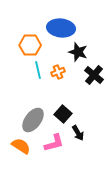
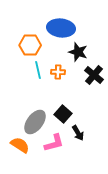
orange cross: rotated 24 degrees clockwise
gray ellipse: moved 2 px right, 2 px down
orange semicircle: moved 1 px left, 1 px up
